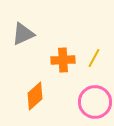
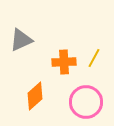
gray triangle: moved 2 px left, 6 px down
orange cross: moved 1 px right, 2 px down
pink circle: moved 9 px left
